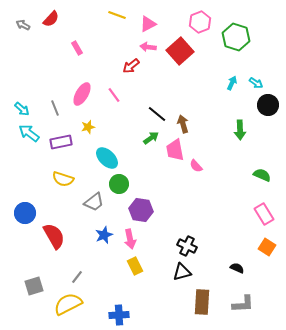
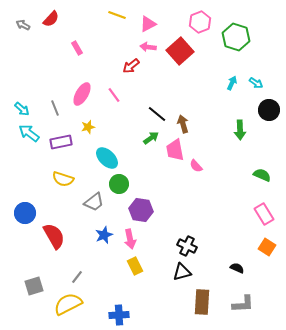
black circle at (268, 105): moved 1 px right, 5 px down
